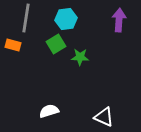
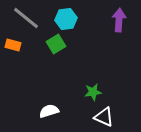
gray line: rotated 60 degrees counterclockwise
green star: moved 13 px right, 35 px down; rotated 12 degrees counterclockwise
